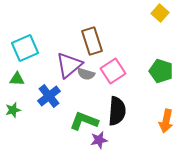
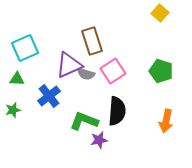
purple triangle: rotated 16 degrees clockwise
